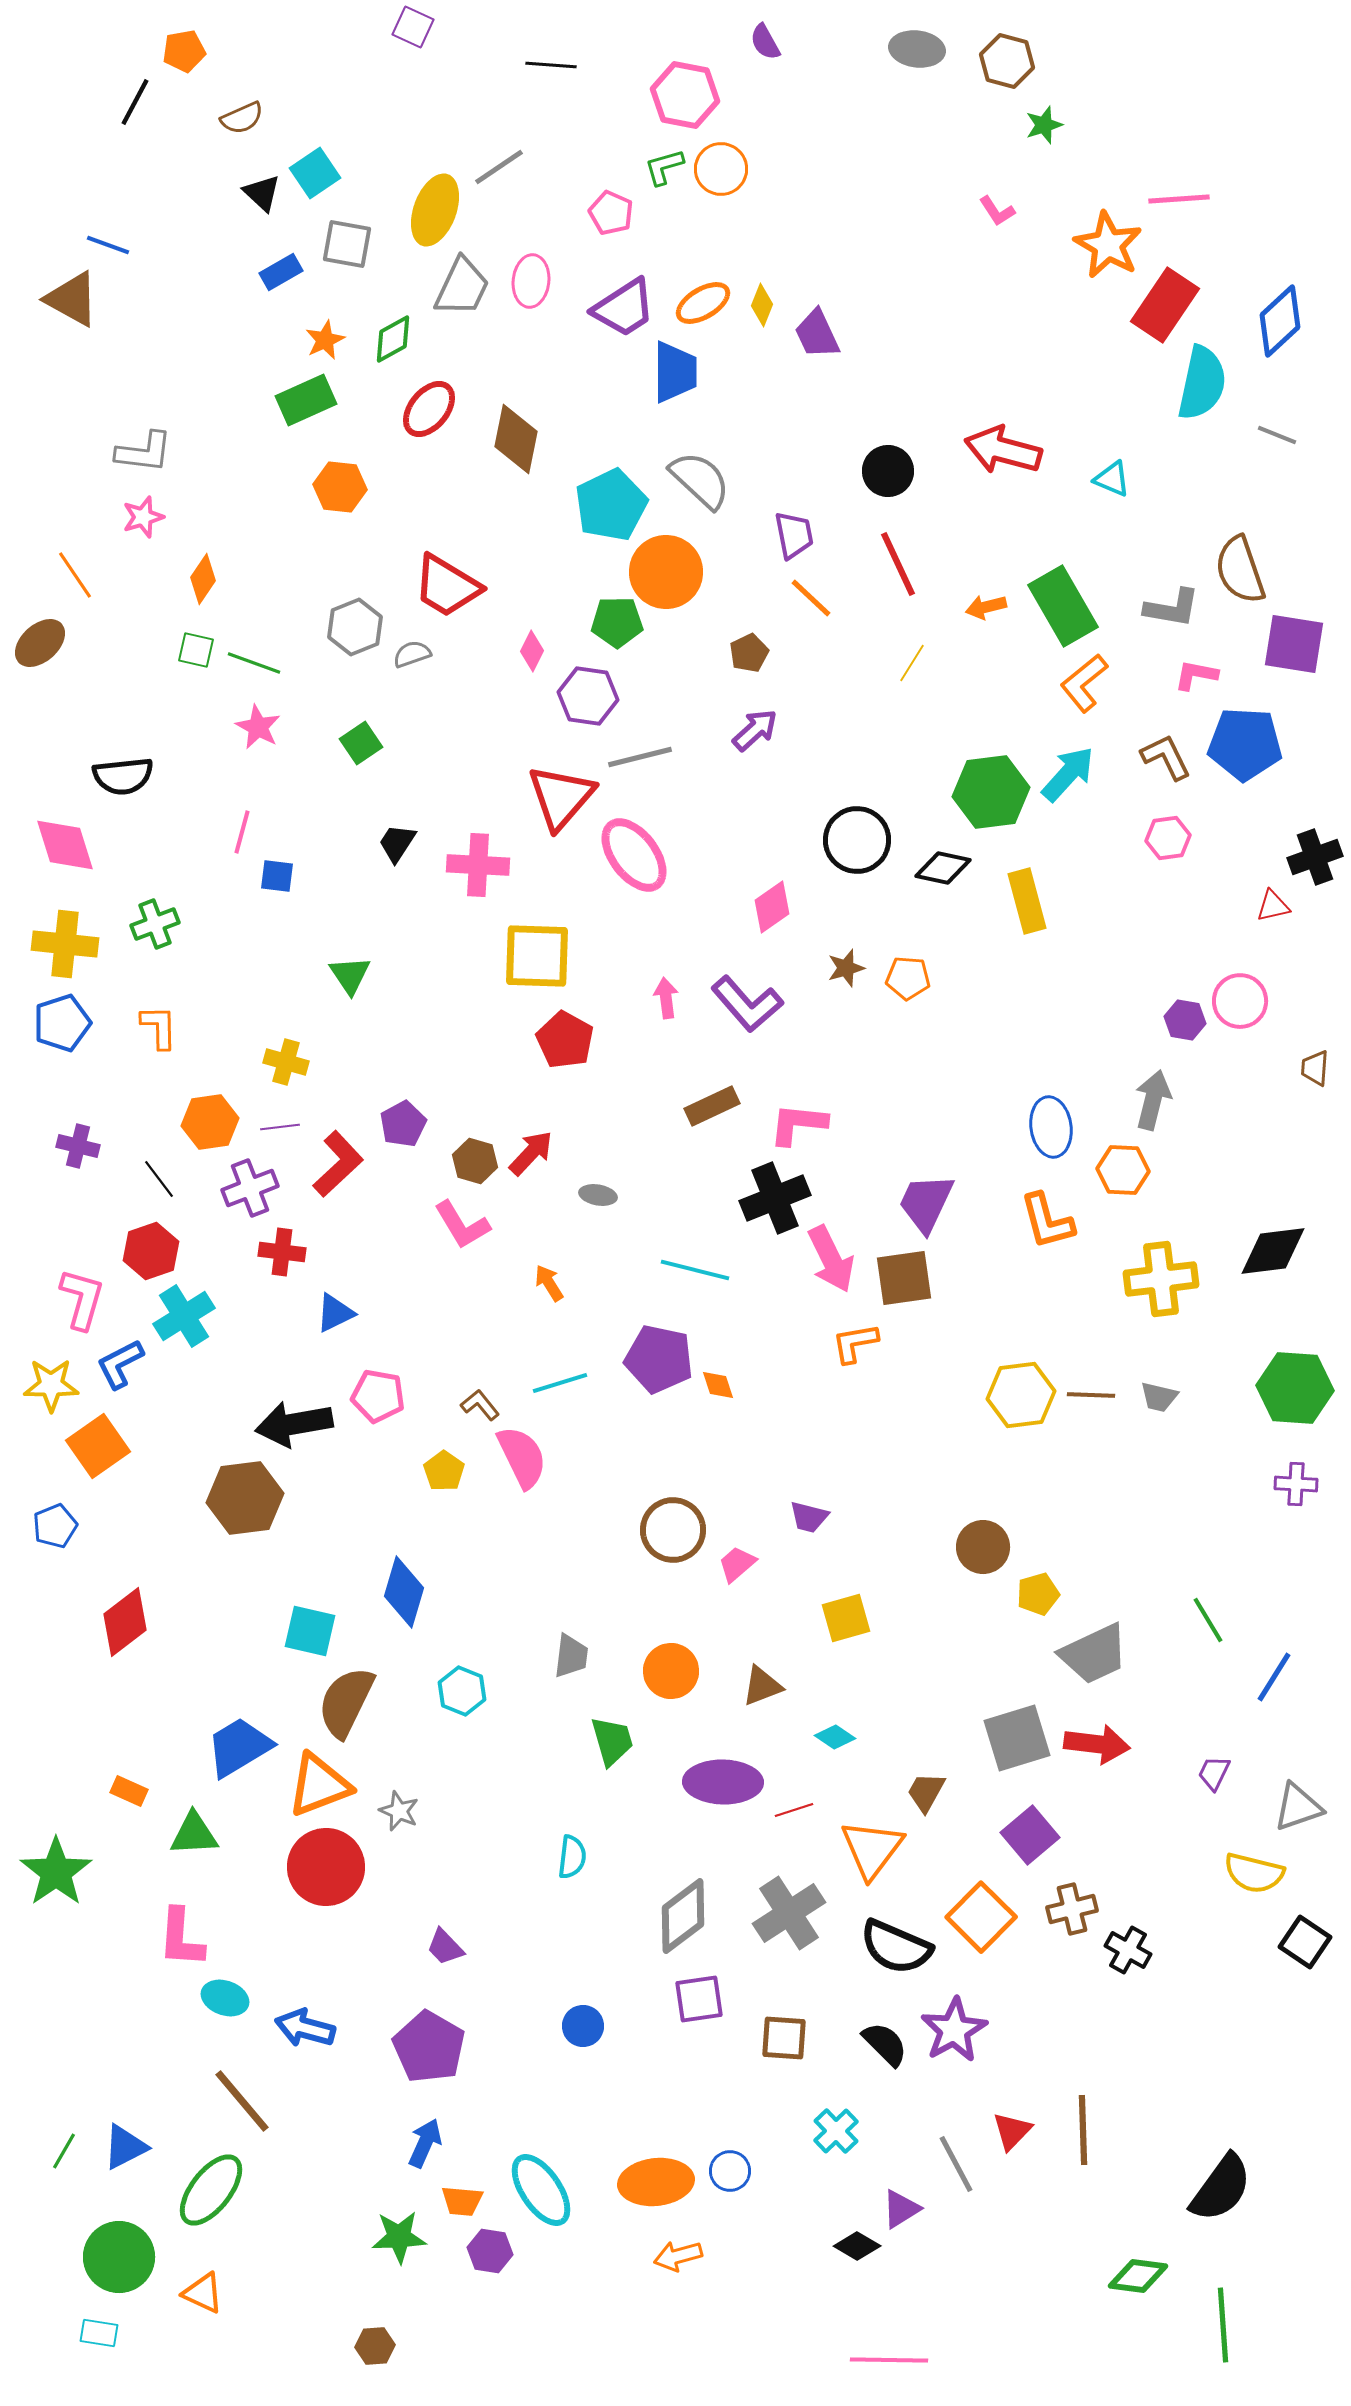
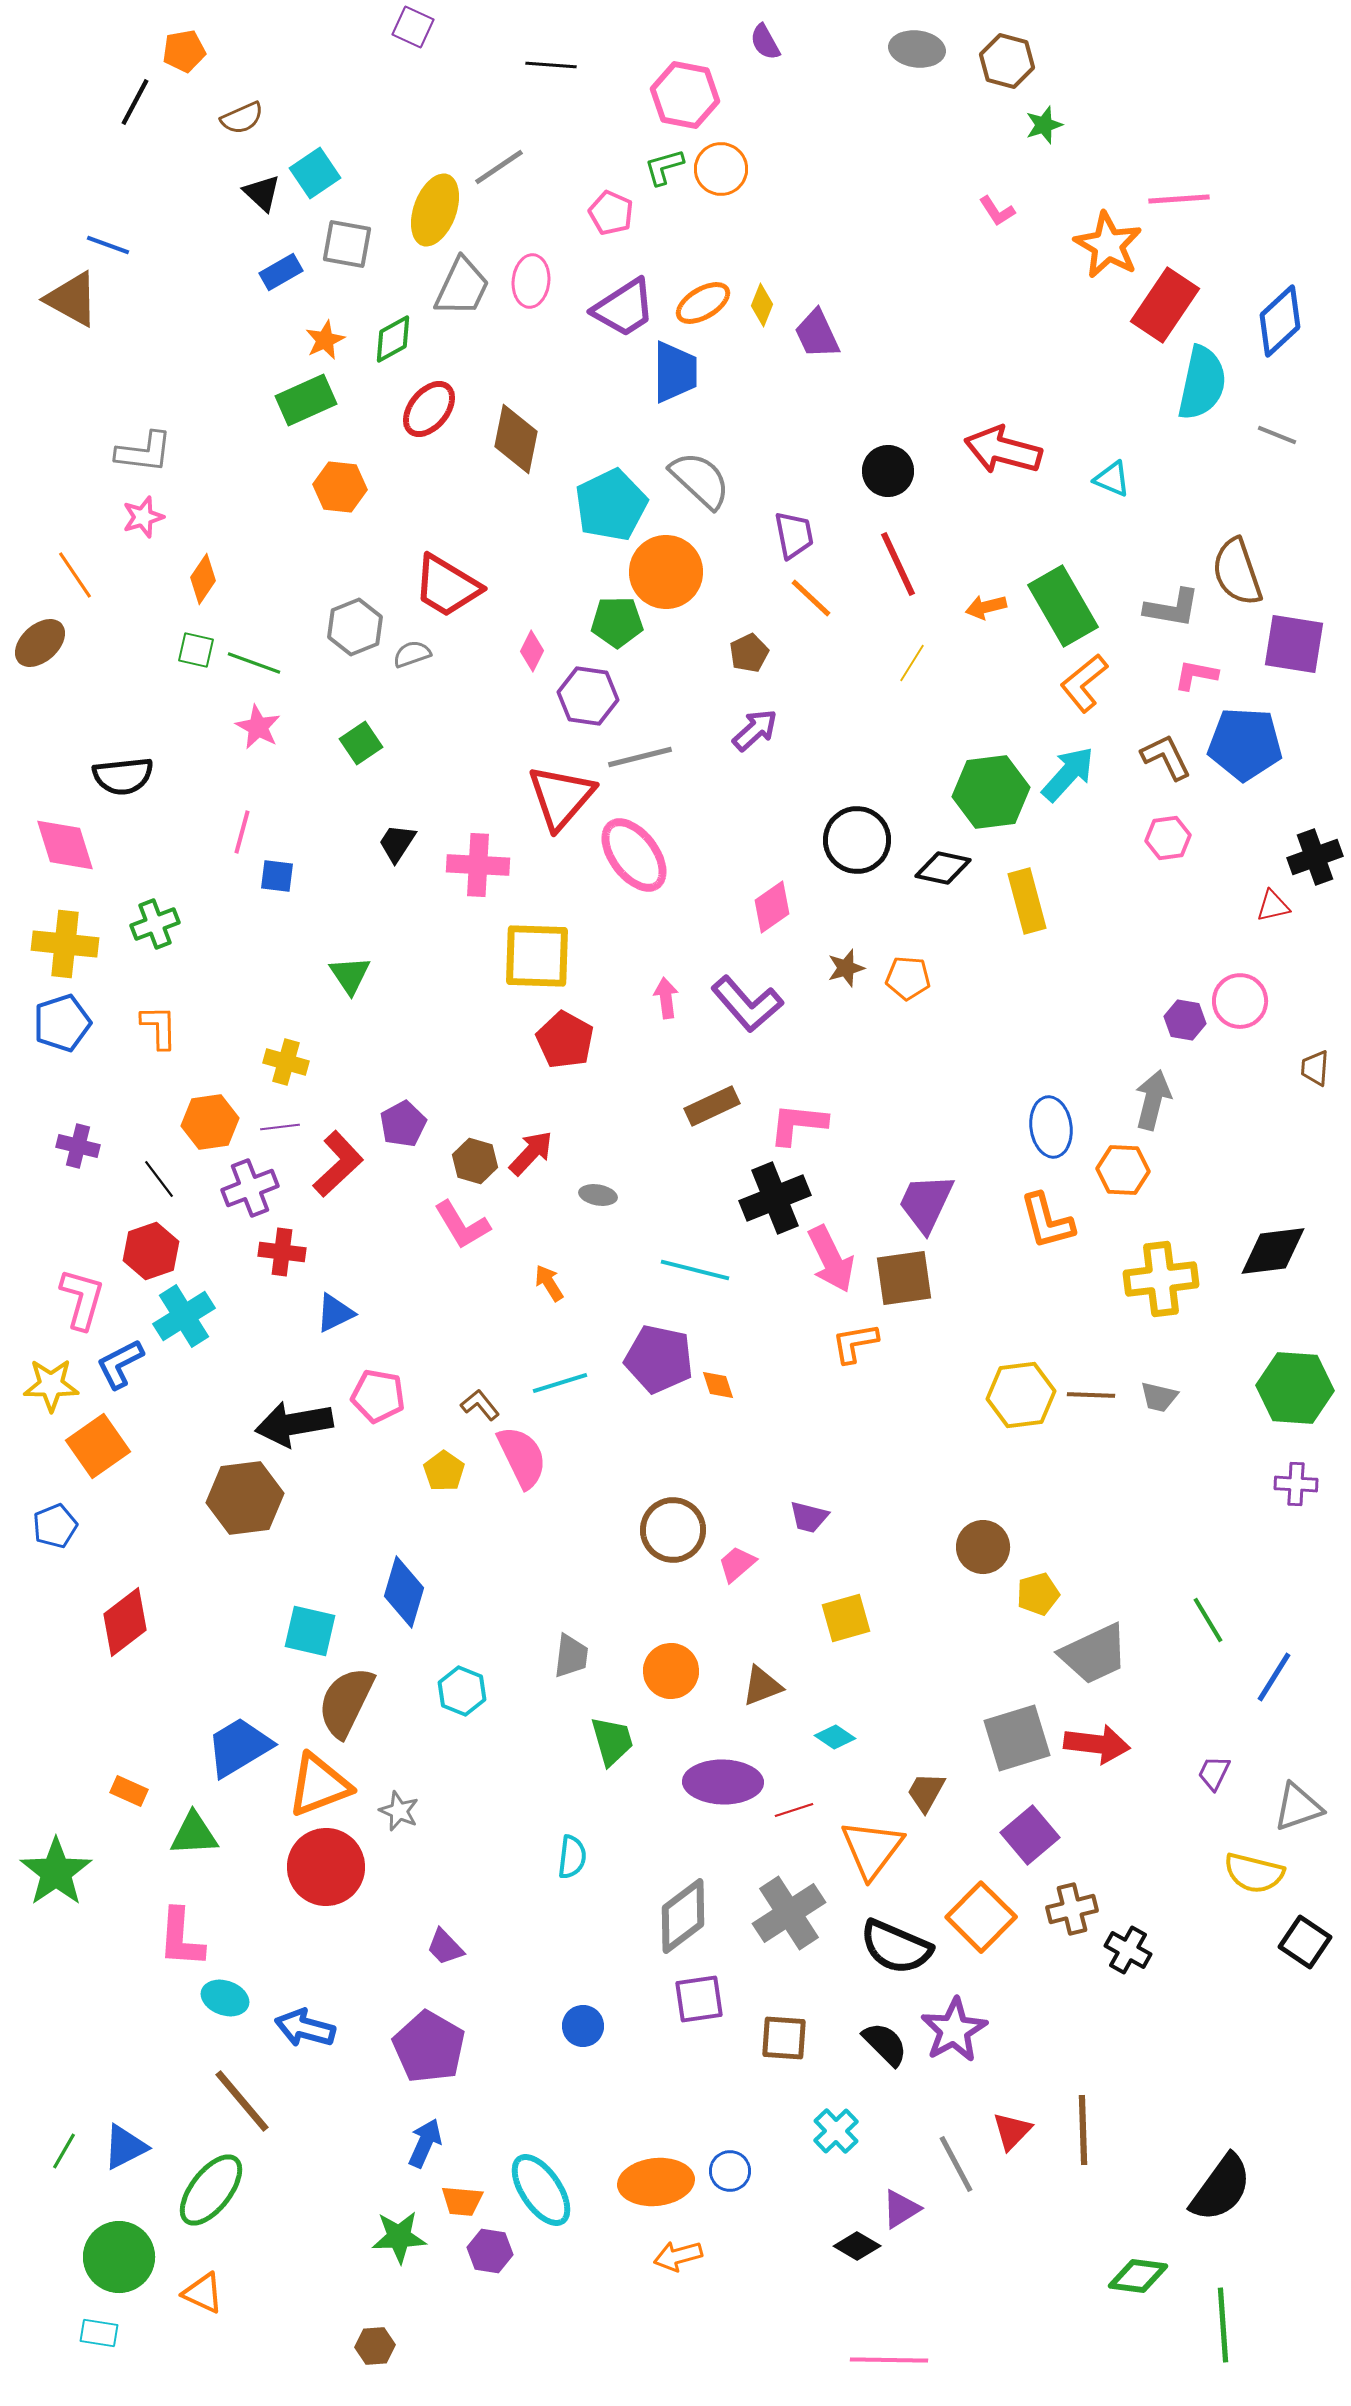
brown semicircle at (1240, 570): moved 3 px left, 2 px down
